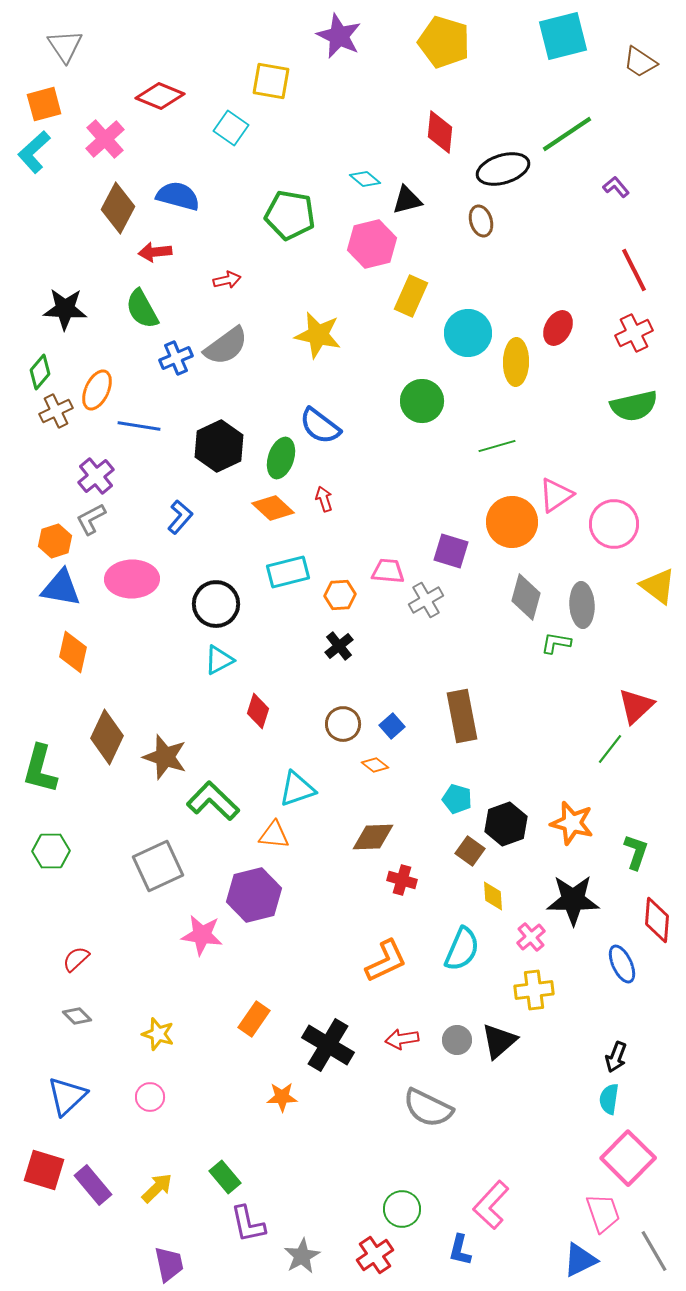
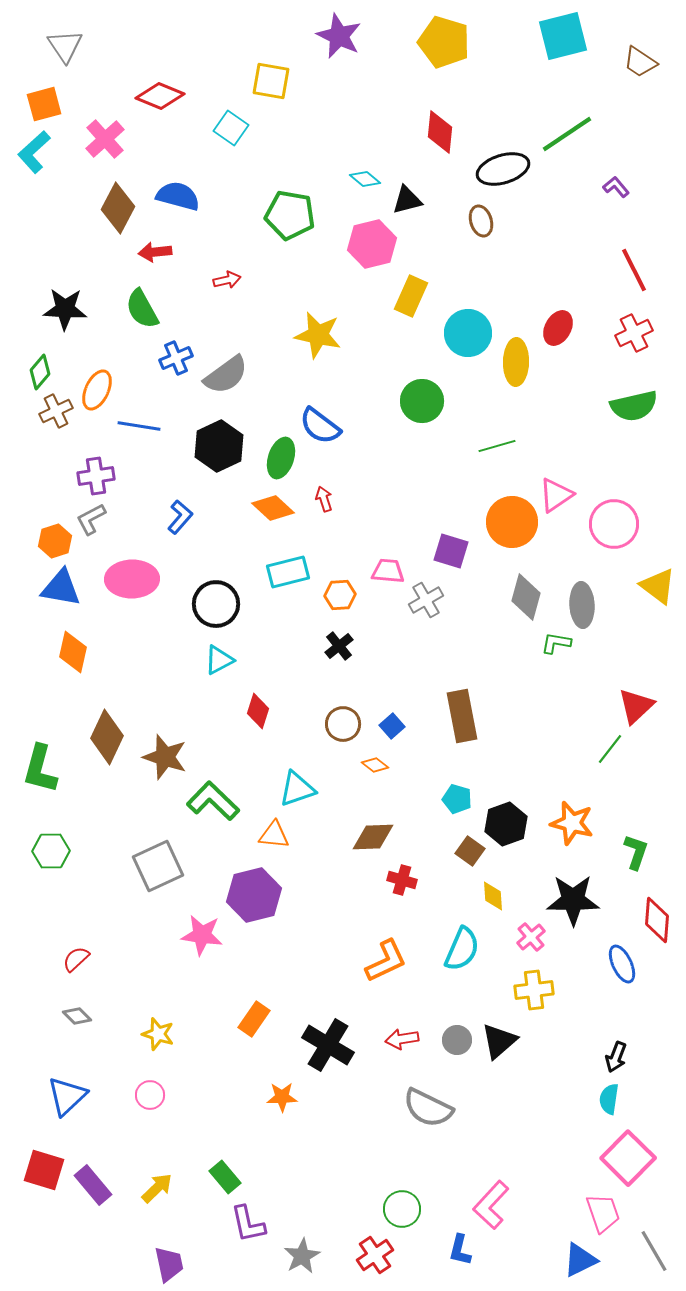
gray semicircle at (226, 346): moved 29 px down
purple cross at (96, 476): rotated 30 degrees clockwise
pink circle at (150, 1097): moved 2 px up
